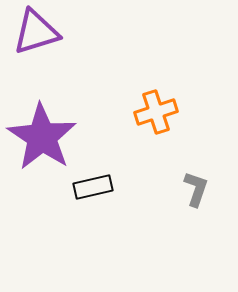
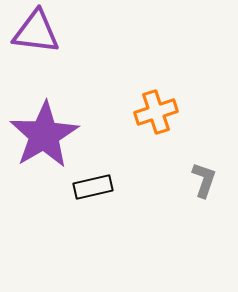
purple triangle: rotated 24 degrees clockwise
purple star: moved 2 px right, 2 px up; rotated 8 degrees clockwise
gray L-shape: moved 8 px right, 9 px up
